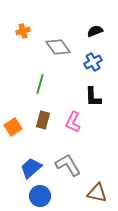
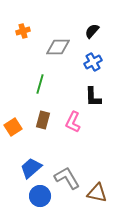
black semicircle: moved 3 px left; rotated 28 degrees counterclockwise
gray diamond: rotated 55 degrees counterclockwise
gray L-shape: moved 1 px left, 13 px down
